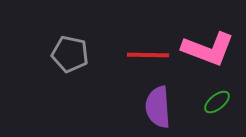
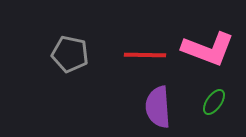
red line: moved 3 px left
green ellipse: moved 3 px left; rotated 16 degrees counterclockwise
